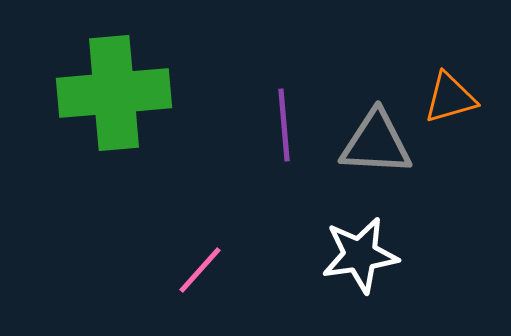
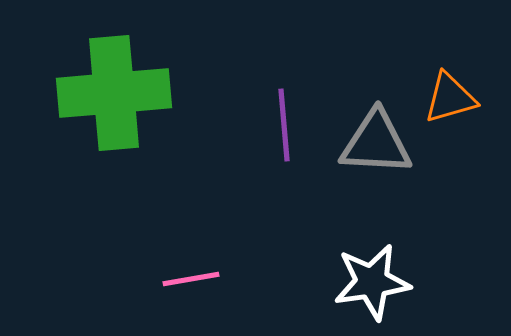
white star: moved 12 px right, 27 px down
pink line: moved 9 px left, 9 px down; rotated 38 degrees clockwise
